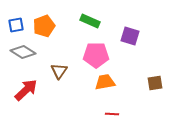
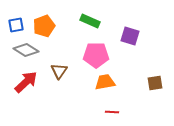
gray diamond: moved 3 px right, 2 px up
red arrow: moved 8 px up
red line: moved 2 px up
